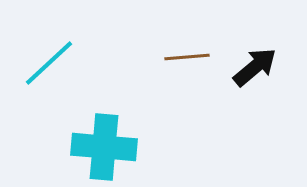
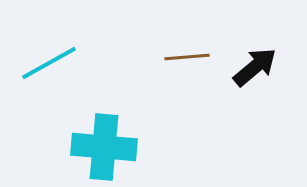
cyan line: rotated 14 degrees clockwise
